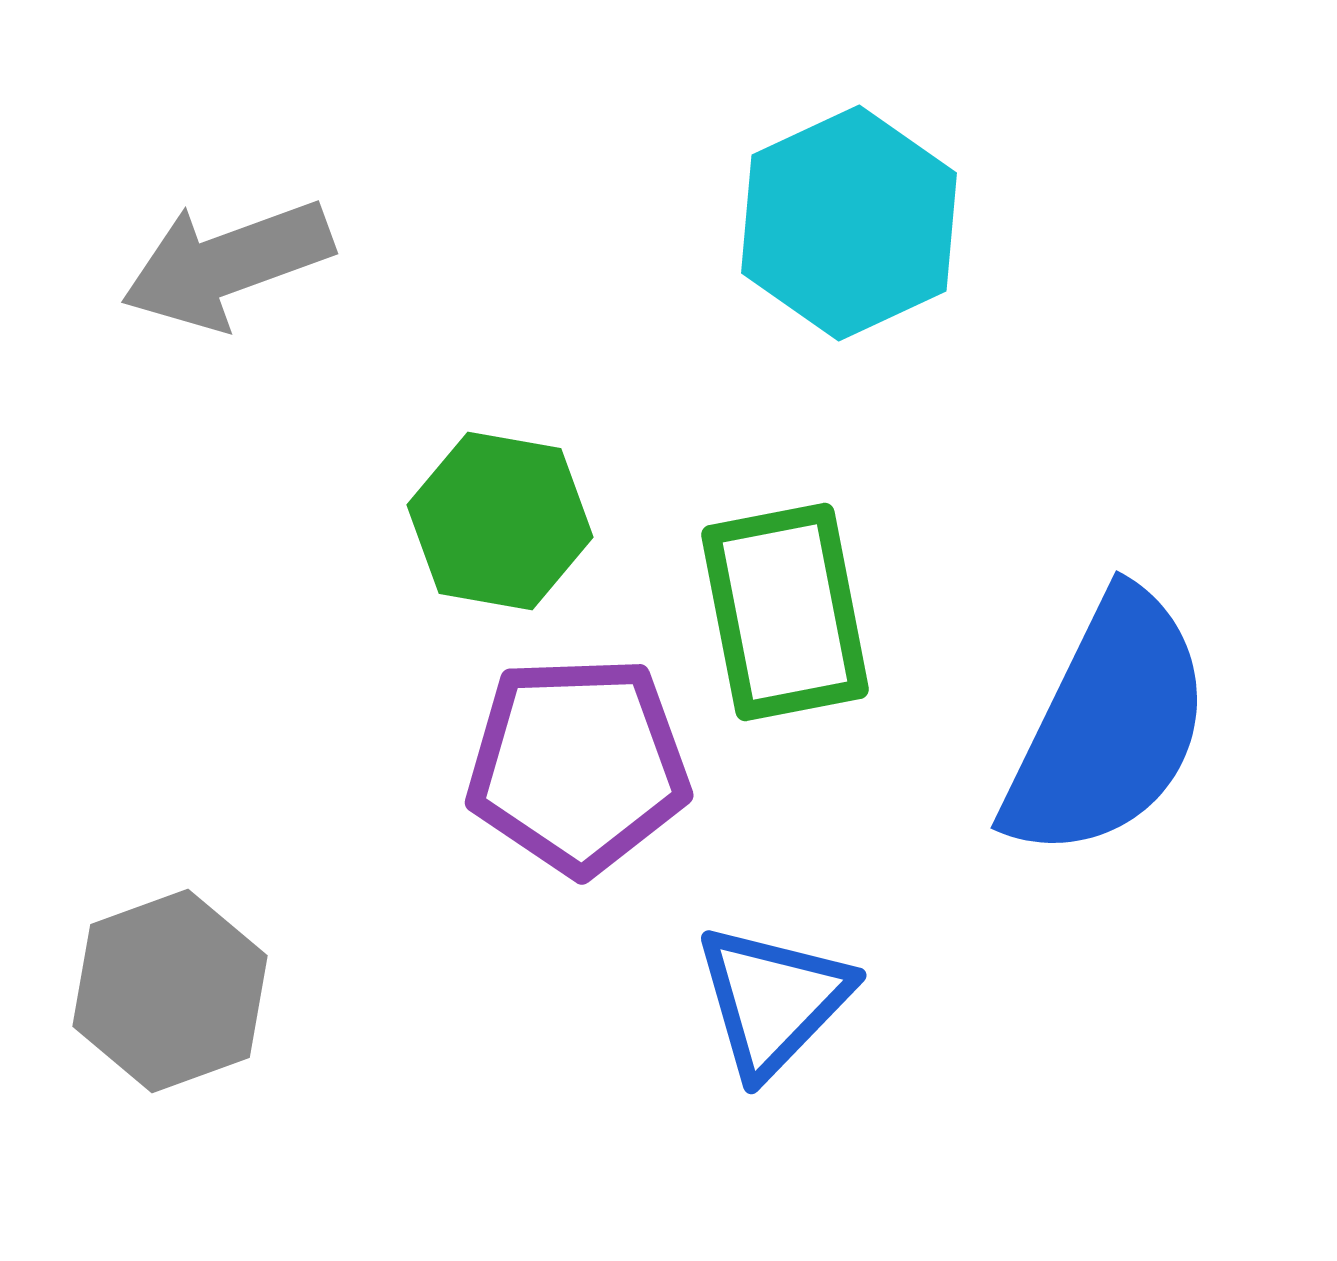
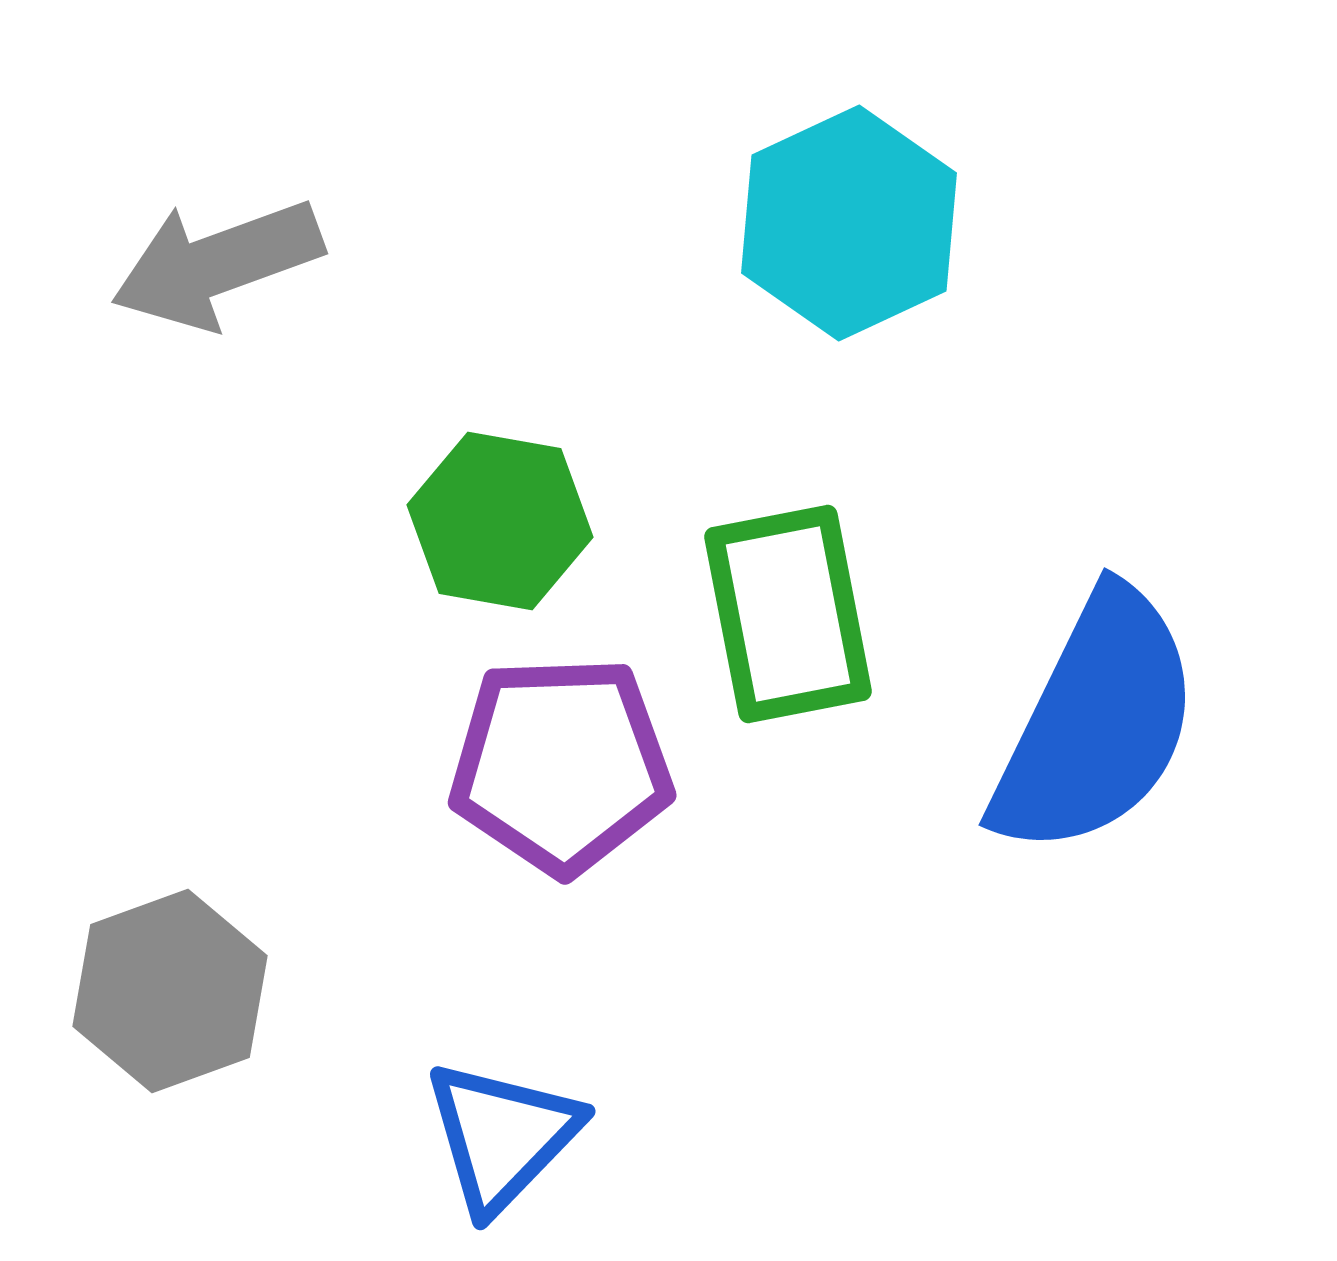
gray arrow: moved 10 px left
green rectangle: moved 3 px right, 2 px down
blue semicircle: moved 12 px left, 3 px up
purple pentagon: moved 17 px left
blue triangle: moved 271 px left, 136 px down
